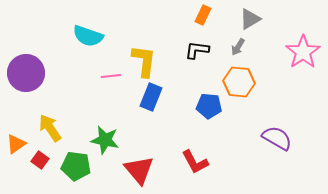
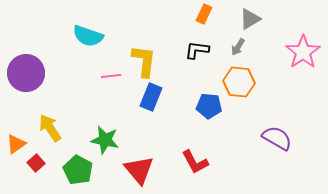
orange rectangle: moved 1 px right, 1 px up
red square: moved 4 px left, 3 px down; rotated 12 degrees clockwise
green pentagon: moved 2 px right, 4 px down; rotated 20 degrees clockwise
